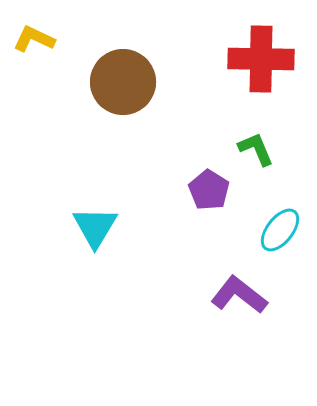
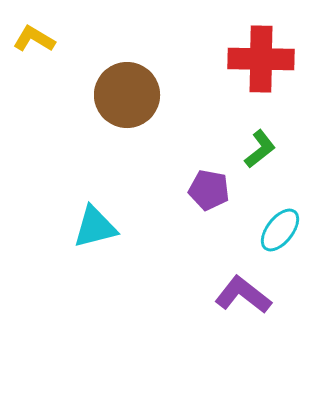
yellow L-shape: rotated 6 degrees clockwise
brown circle: moved 4 px right, 13 px down
green L-shape: moved 4 px right; rotated 75 degrees clockwise
purple pentagon: rotated 21 degrees counterclockwise
cyan triangle: rotated 45 degrees clockwise
purple L-shape: moved 4 px right
